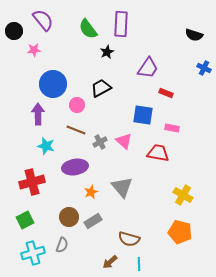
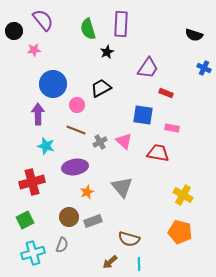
green semicircle: rotated 20 degrees clockwise
orange star: moved 4 px left
gray rectangle: rotated 12 degrees clockwise
